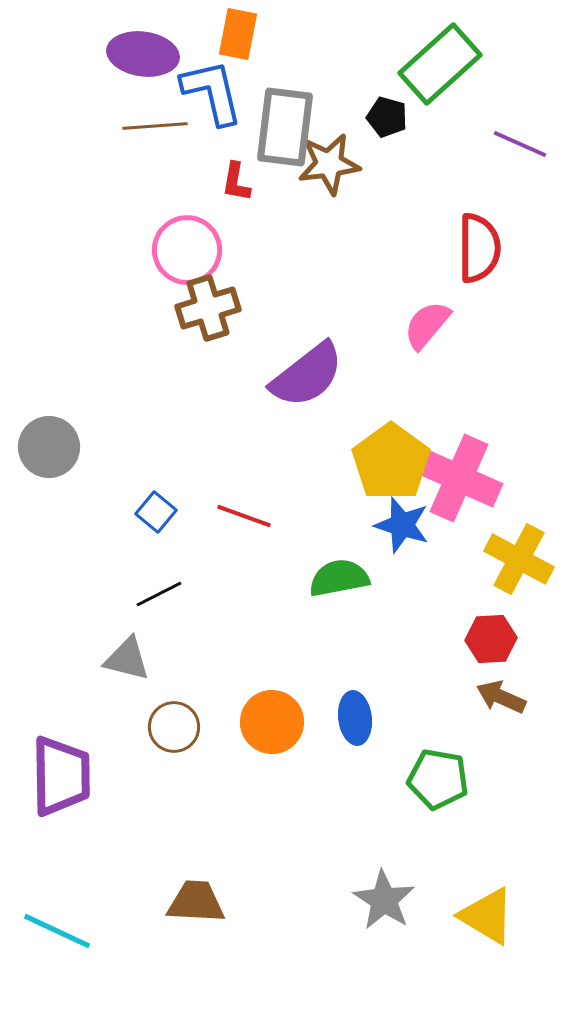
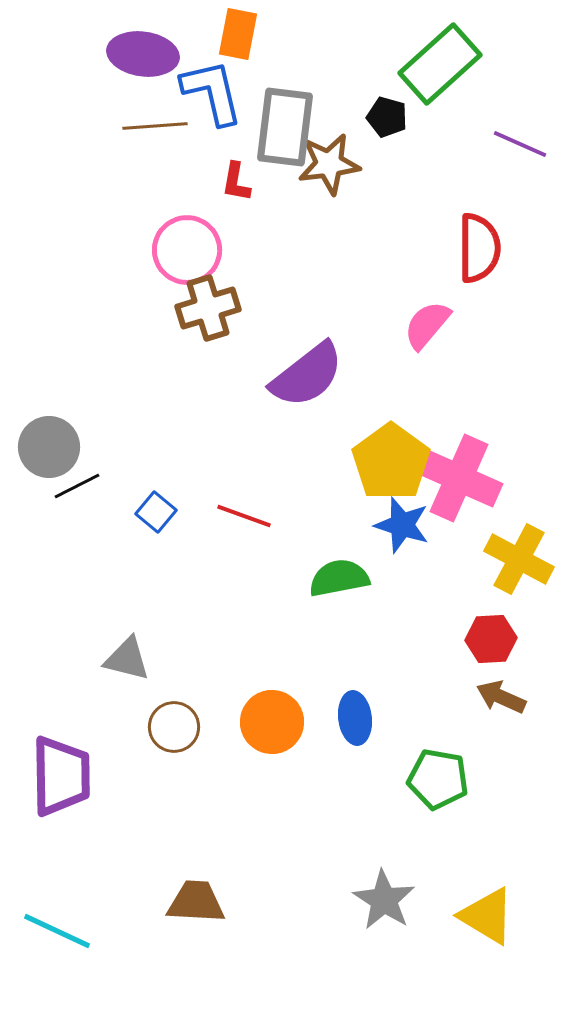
black line: moved 82 px left, 108 px up
